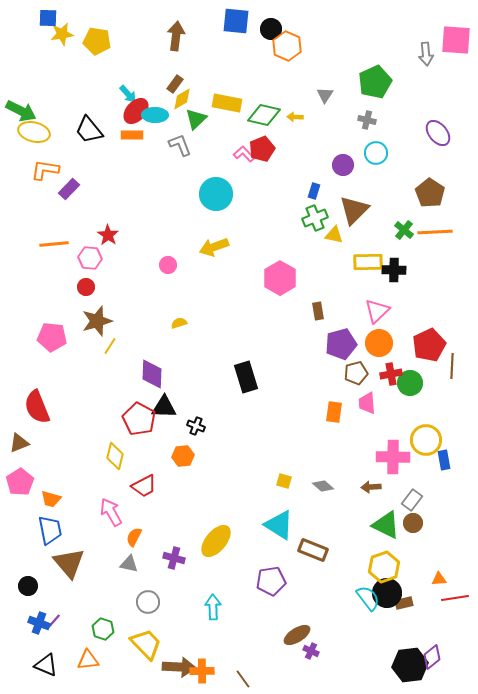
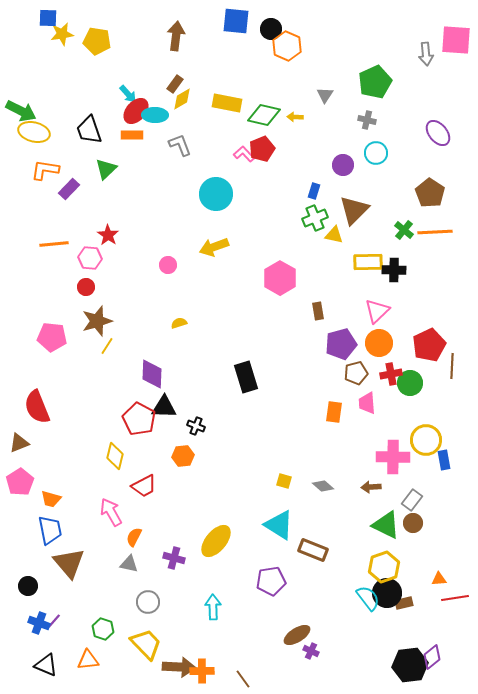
green triangle at (196, 119): moved 90 px left, 50 px down
black trapezoid at (89, 130): rotated 20 degrees clockwise
yellow line at (110, 346): moved 3 px left
